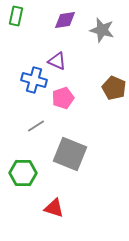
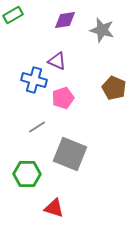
green rectangle: moved 3 px left, 1 px up; rotated 48 degrees clockwise
gray line: moved 1 px right, 1 px down
green hexagon: moved 4 px right, 1 px down
